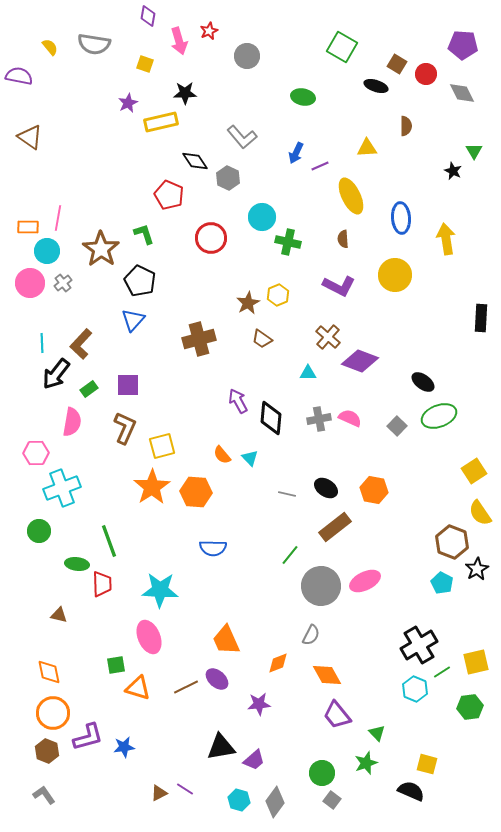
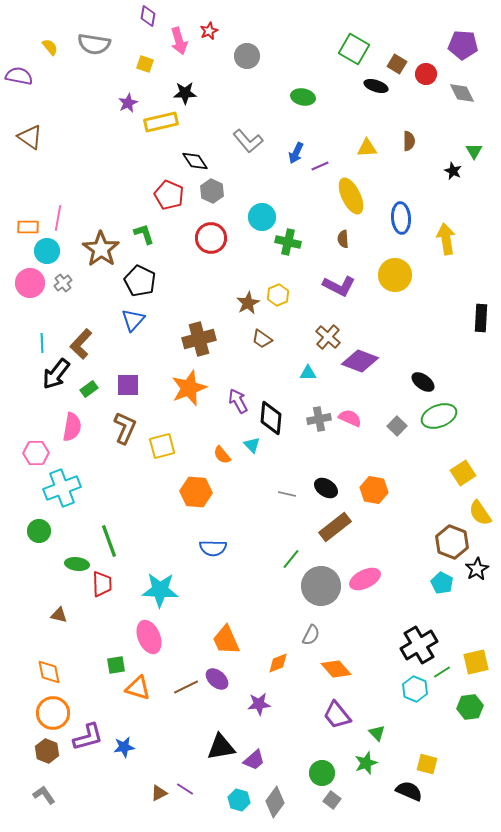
green square at (342, 47): moved 12 px right, 2 px down
brown semicircle at (406, 126): moved 3 px right, 15 px down
gray L-shape at (242, 137): moved 6 px right, 4 px down
gray hexagon at (228, 178): moved 16 px left, 13 px down
pink semicircle at (72, 422): moved 5 px down
cyan triangle at (250, 458): moved 2 px right, 13 px up
yellow square at (474, 471): moved 11 px left, 2 px down
orange star at (152, 487): moved 37 px right, 99 px up; rotated 12 degrees clockwise
green line at (290, 555): moved 1 px right, 4 px down
pink ellipse at (365, 581): moved 2 px up
orange diamond at (327, 675): moved 9 px right, 6 px up; rotated 12 degrees counterclockwise
black semicircle at (411, 791): moved 2 px left
